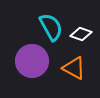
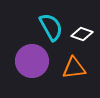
white diamond: moved 1 px right
orange triangle: rotated 35 degrees counterclockwise
